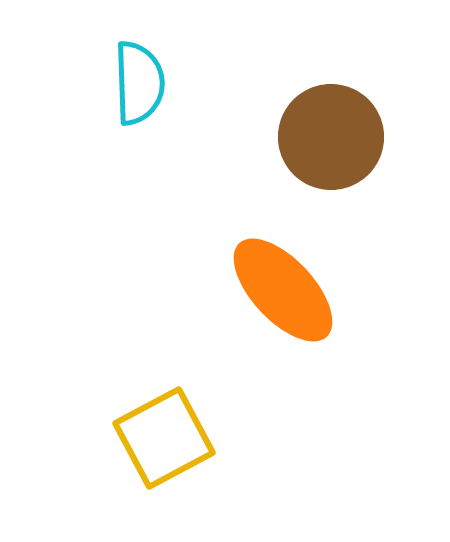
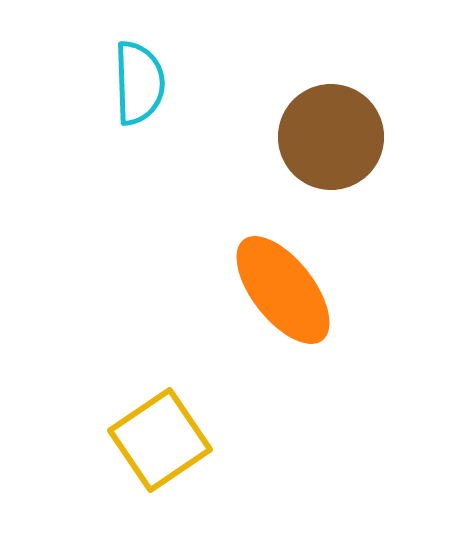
orange ellipse: rotated 5 degrees clockwise
yellow square: moved 4 px left, 2 px down; rotated 6 degrees counterclockwise
